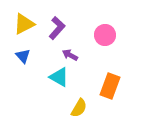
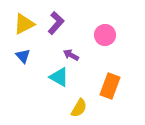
purple L-shape: moved 1 px left, 5 px up
purple arrow: moved 1 px right
